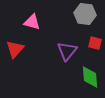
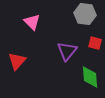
pink triangle: rotated 30 degrees clockwise
red triangle: moved 2 px right, 12 px down
